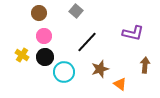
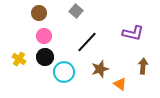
yellow cross: moved 3 px left, 4 px down
brown arrow: moved 2 px left, 1 px down
